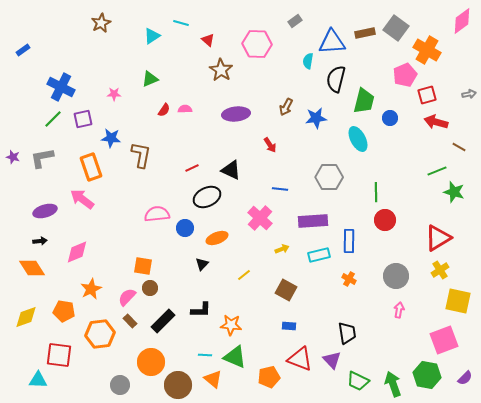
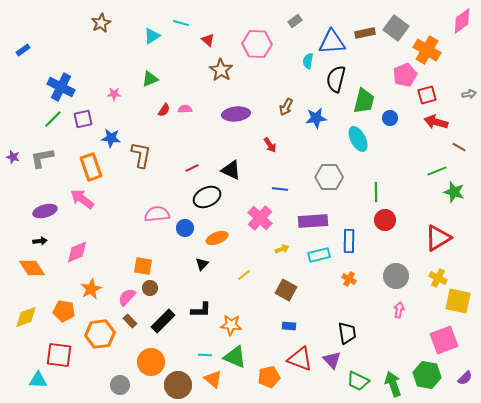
yellow cross at (440, 270): moved 2 px left, 8 px down; rotated 30 degrees counterclockwise
